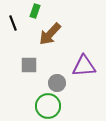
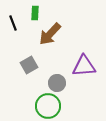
green rectangle: moved 2 px down; rotated 16 degrees counterclockwise
gray square: rotated 30 degrees counterclockwise
